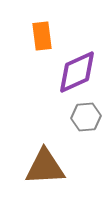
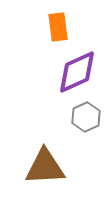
orange rectangle: moved 16 px right, 9 px up
gray hexagon: rotated 20 degrees counterclockwise
